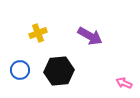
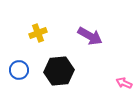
blue circle: moved 1 px left
